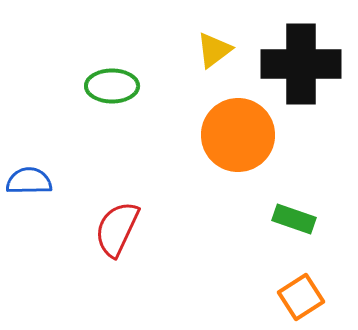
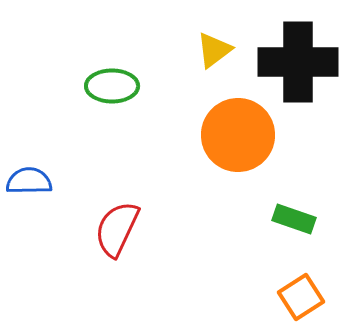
black cross: moved 3 px left, 2 px up
